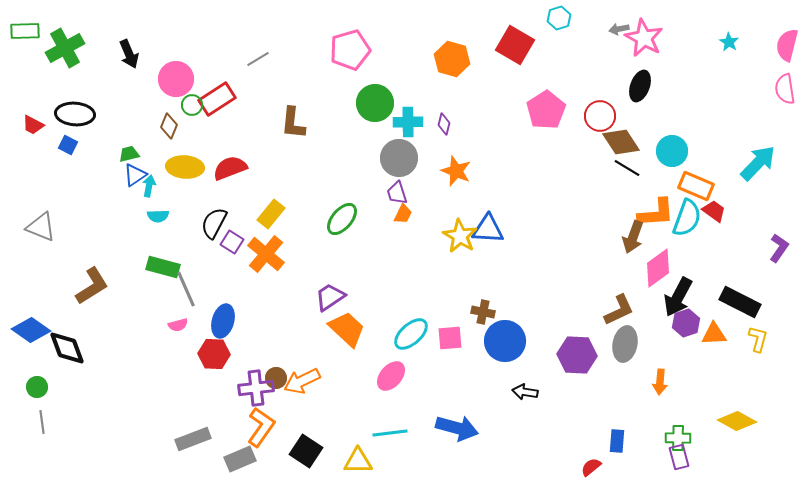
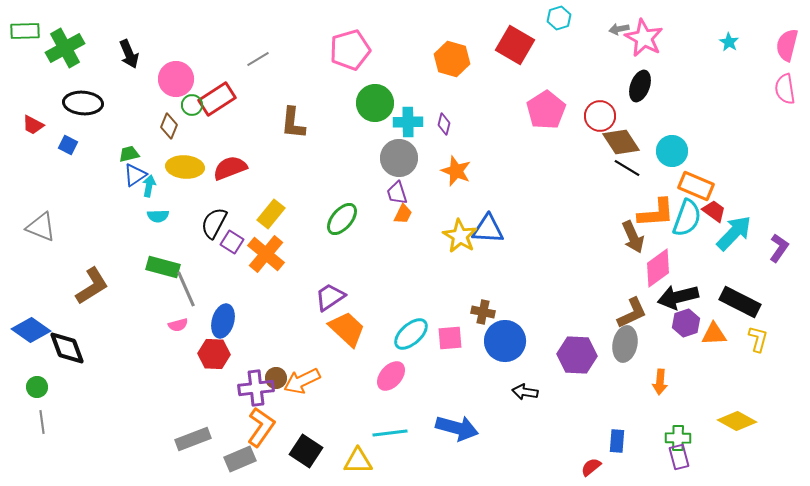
black ellipse at (75, 114): moved 8 px right, 11 px up
cyan arrow at (758, 163): moved 24 px left, 70 px down
brown arrow at (633, 237): rotated 44 degrees counterclockwise
black arrow at (678, 297): rotated 48 degrees clockwise
brown L-shape at (619, 310): moved 13 px right, 3 px down
